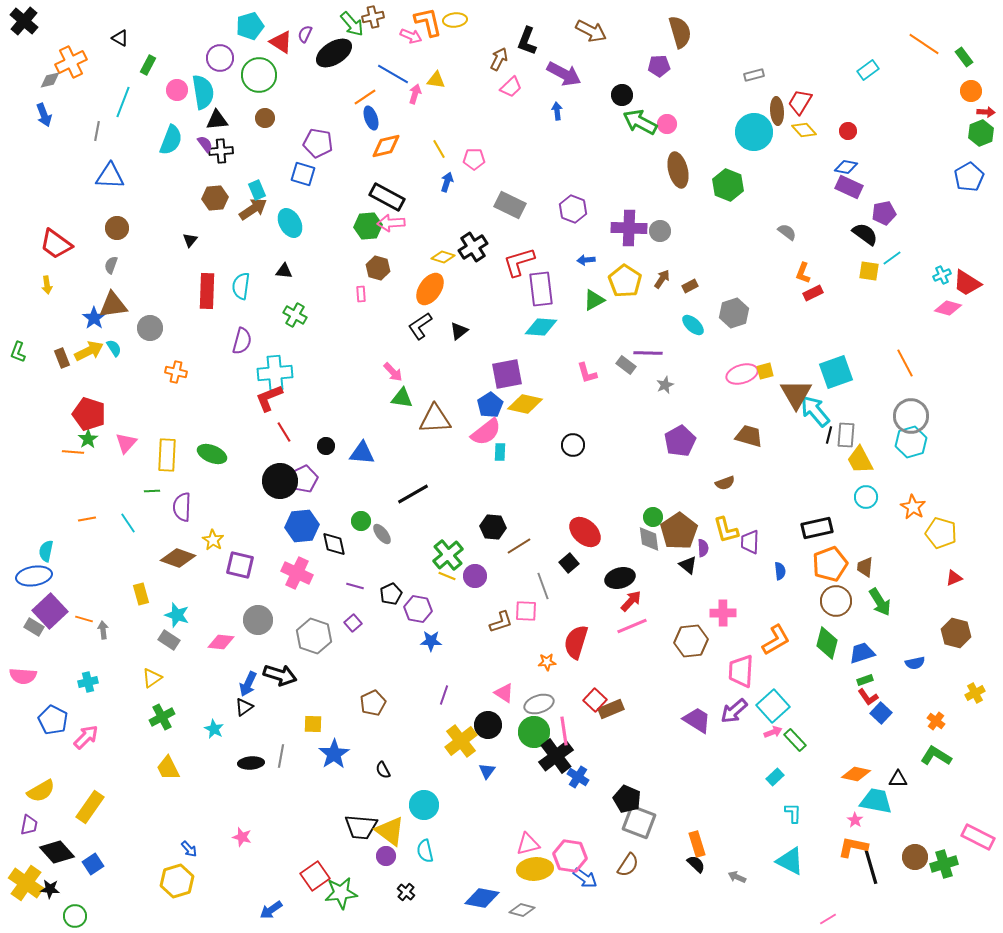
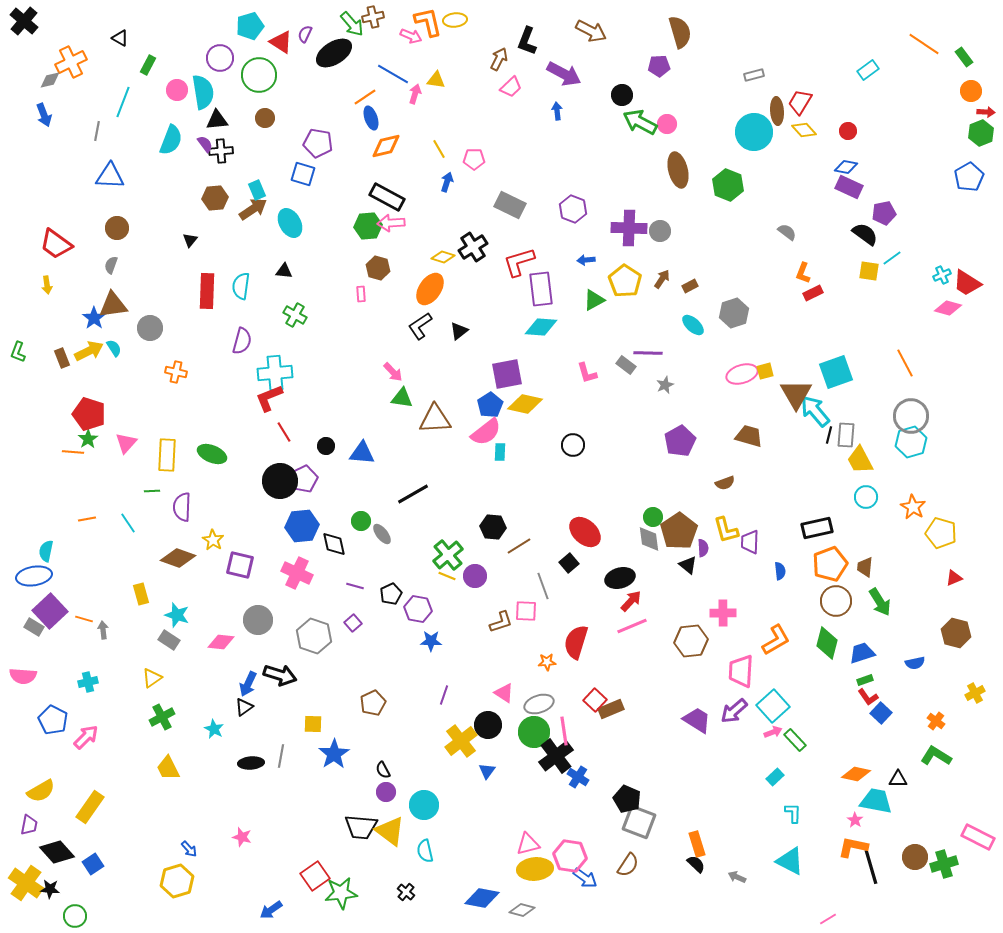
purple circle at (386, 856): moved 64 px up
